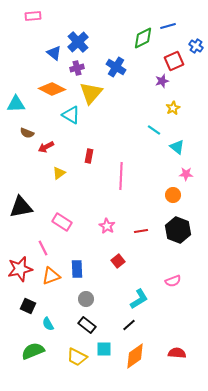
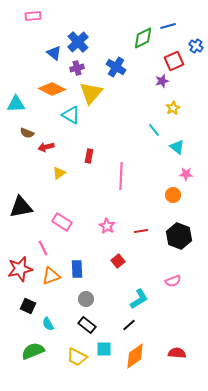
cyan line at (154, 130): rotated 16 degrees clockwise
red arrow at (46, 147): rotated 14 degrees clockwise
black hexagon at (178, 230): moved 1 px right, 6 px down
